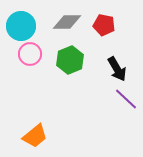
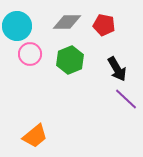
cyan circle: moved 4 px left
